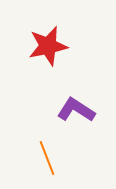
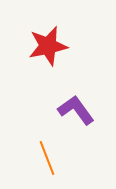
purple L-shape: rotated 21 degrees clockwise
